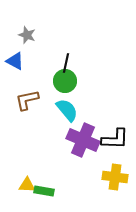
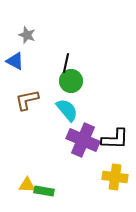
green circle: moved 6 px right
